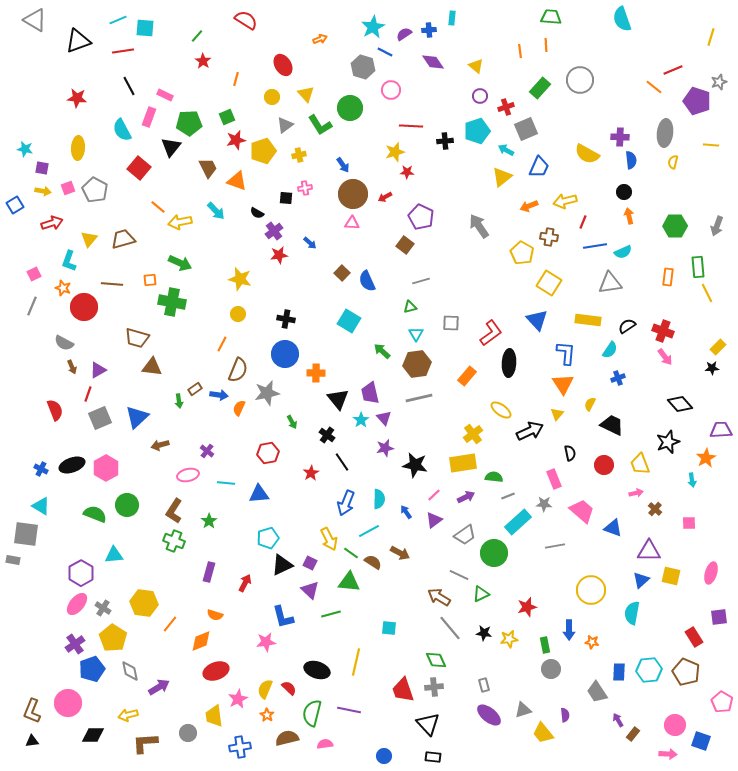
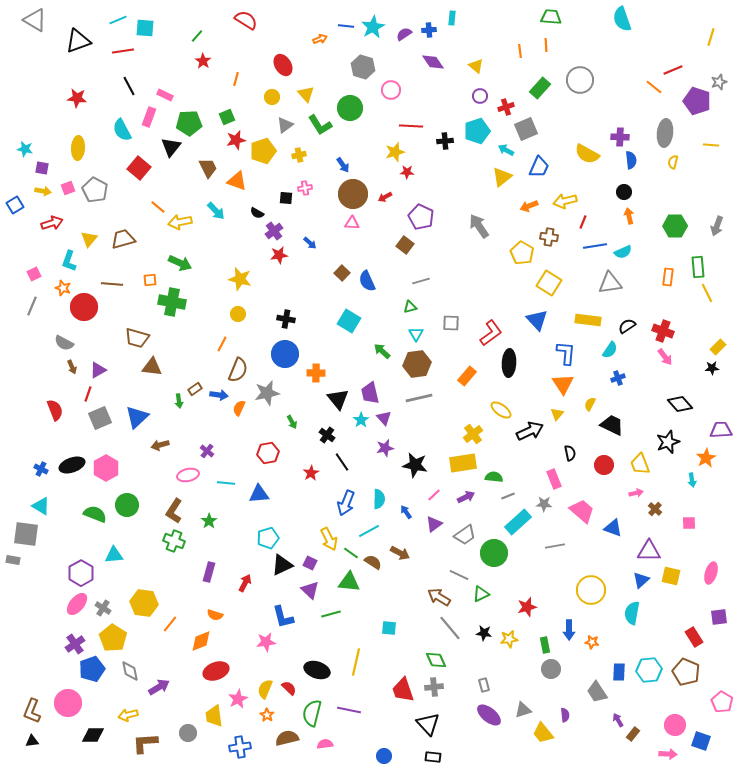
blue line at (385, 52): moved 39 px left, 26 px up; rotated 21 degrees counterclockwise
purple triangle at (434, 520): moved 4 px down
